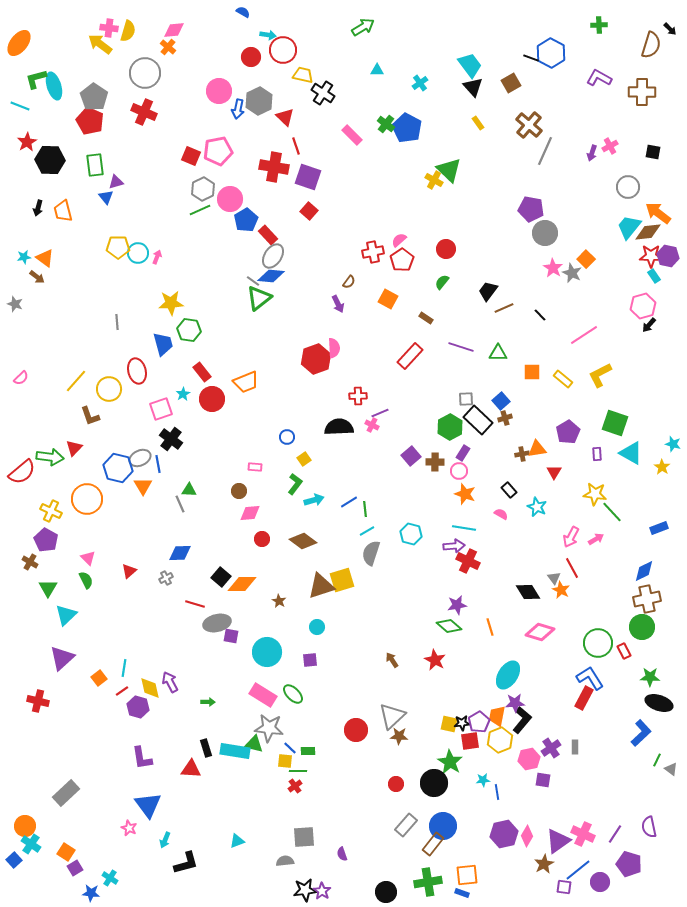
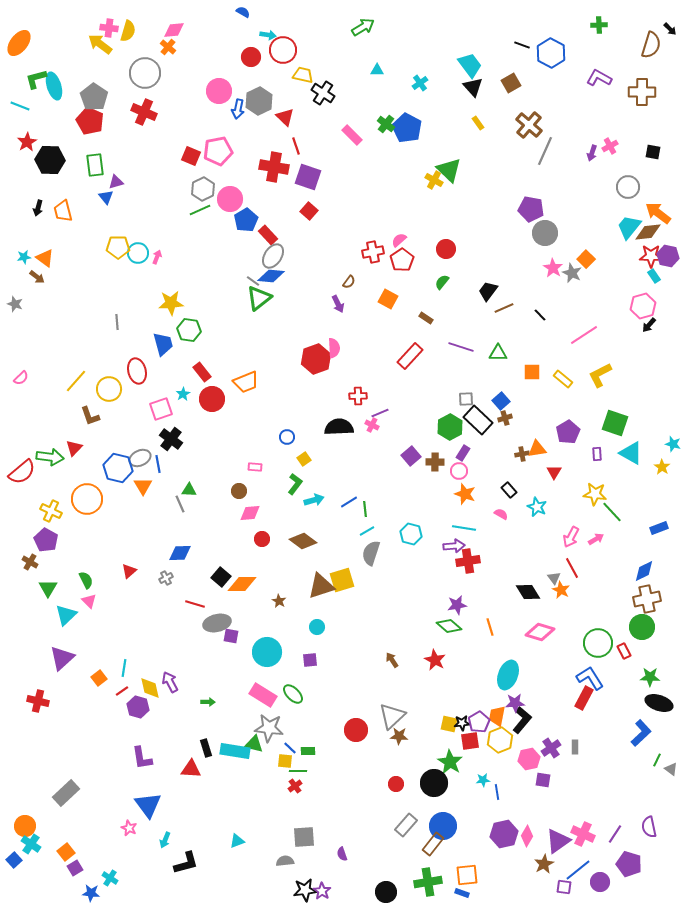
black line at (531, 58): moved 9 px left, 13 px up
pink triangle at (88, 558): moved 1 px right, 43 px down
red cross at (468, 561): rotated 35 degrees counterclockwise
cyan ellipse at (508, 675): rotated 12 degrees counterclockwise
orange square at (66, 852): rotated 18 degrees clockwise
